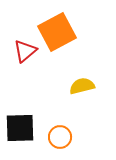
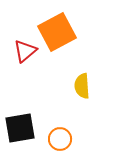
yellow semicircle: rotated 80 degrees counterclockwise
black square: rotated 8 degrees counterclockwise
orange circle: moved 2 px down
